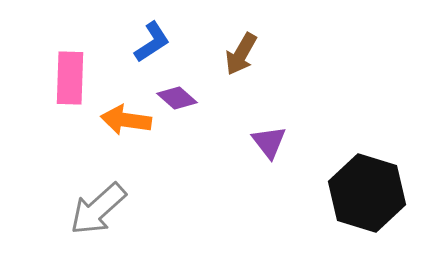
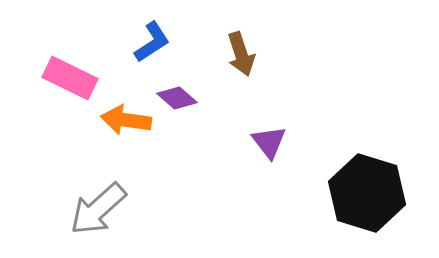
brown arrow: rotated 48 degrees counterclockwise
pink rectangle: rotated 66 degrees counterclockwise
